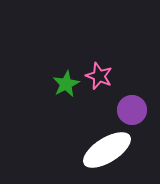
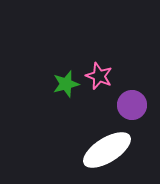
green star: rotated 12 degrees clockwise
purple circle: moved 5 px up
